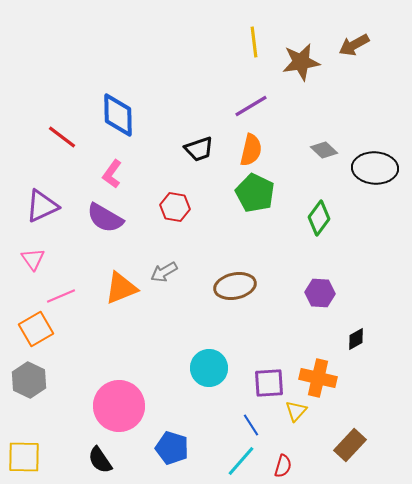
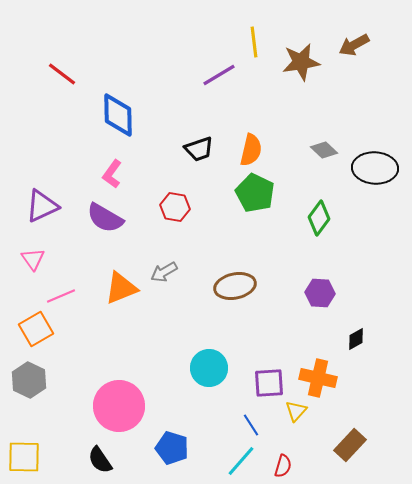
purple line: moved 32 px left, 31 px up
red line: moved 63 px up
